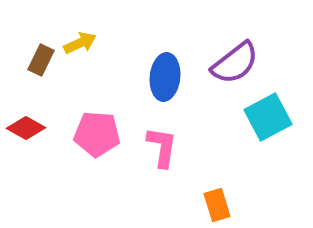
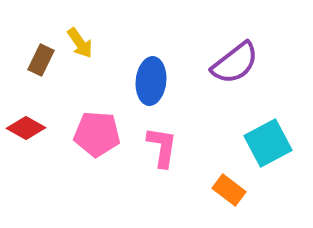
yellow arrow: rotated 80 degrees clockwise
blue ellipse: moved 14 px left, 4 px down
cyan square: moved 26 px down
orange rectangle: moved 12 px right, 15 px up; rotated 36 degrees counterclockwise
